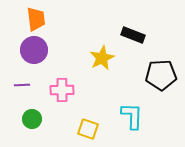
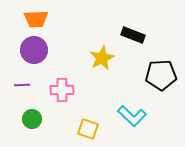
orange trapezoid: rotated 95 degrees clockwise
cyan L-shape: rotated 132 degrees clockwise
